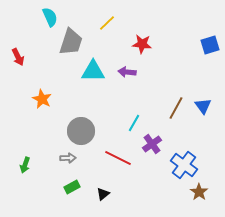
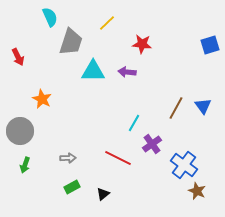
gray circle: moved 61 px left
brown star: moved 2 px left, 1 px up; rotated 12 degrees counterclockwise
